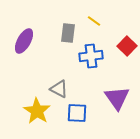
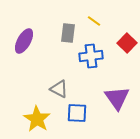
red square: moved 3 px up
yellow star: moved 8 px down
